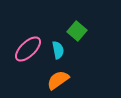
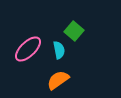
green square: moved 3 px left
cyan semicircle: moved 1 px right
